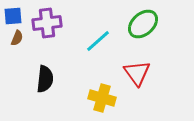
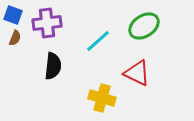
blue square: moved 1 px up; rotated 24 degrees clockwise
green ellipse: moved 1 px right, 2 px down; rotated 8 degrees clockwise
brown semicircle: moved 2 px left
red triangle: rotated 28 degrees counterclockwise
black semicircle: moved 8 px right, 13 px up
